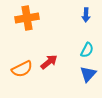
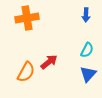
orange semicircle: moved 4 px right, 3 px down; rotated 35 degrees counterclockwise
